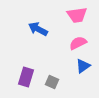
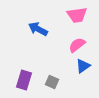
pink semicircle: moved 1 px left, 2 px down; rotated 12 degrees counterclockwise
purple rectangle: moved 2 px left, 3 px down
